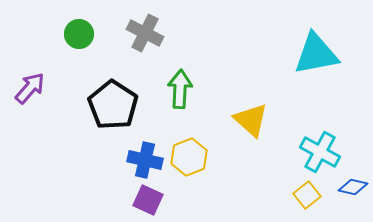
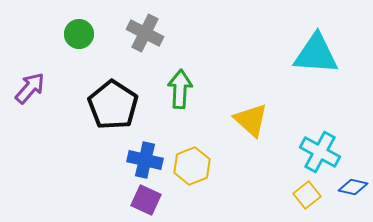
cyan triangle: rotated 15 degrees clockwise
yellow hexagon: moved 3 px right, 9 px down
purple square: moved 2 px left
